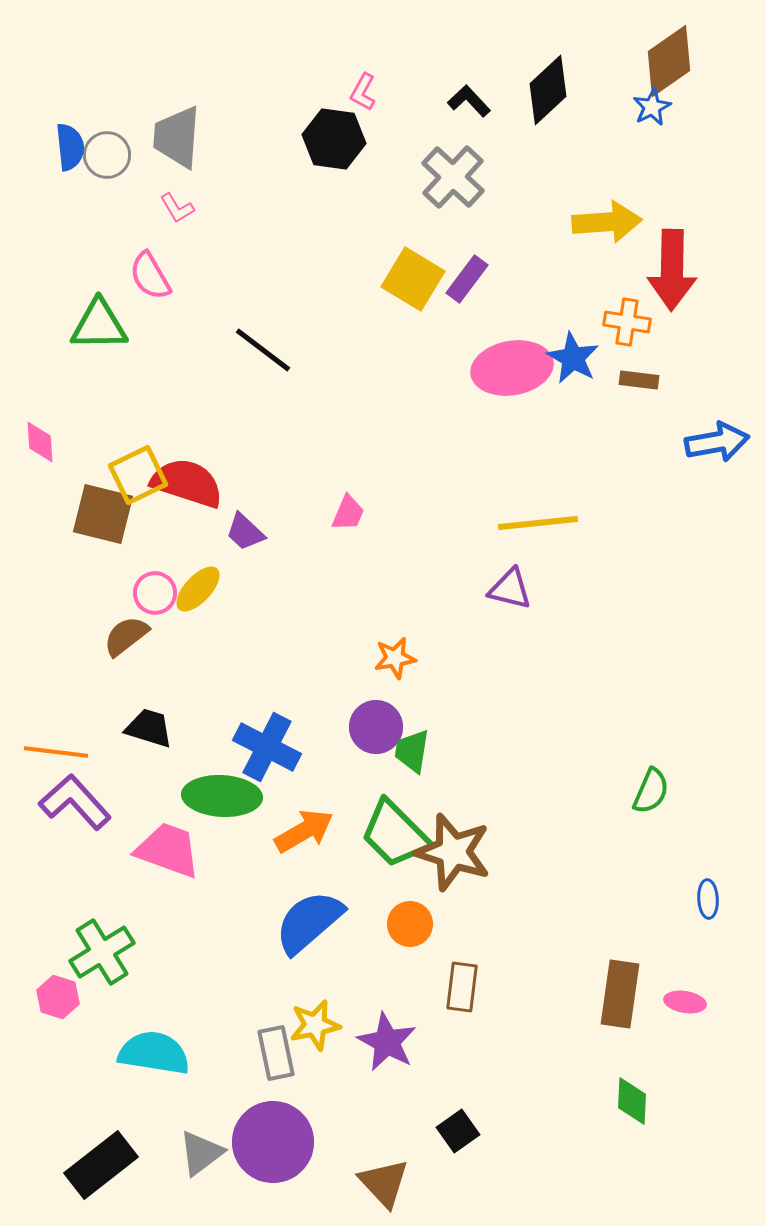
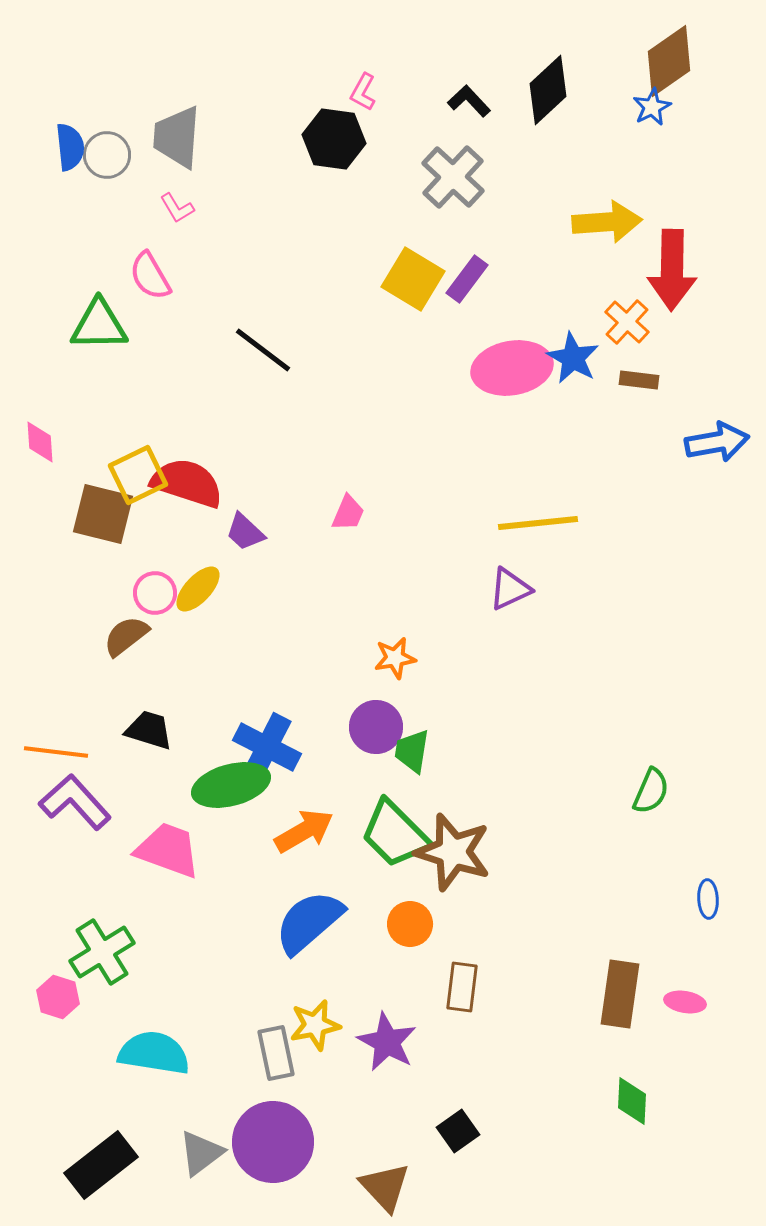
orange cross at (627, 322): rotated 33 degrees clockwise
purple triangle at (510, 589): rotated 39 degrees counterclockwise
black trapezoid at (149, 728): moved 2 px down
green ellipse at (222, 796): moved 9 px right, 11 px up; rotated 18 degrees counterclockwise
brown triangle at (384, 1183): moved 1 px right, 4 px down
